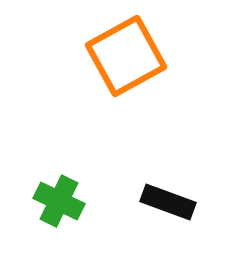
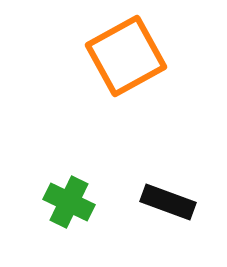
green cross: moved 10 px right, 1 px down
